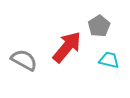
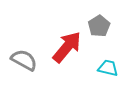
cyan trapezoid: moved 1 px left, 8 px down
